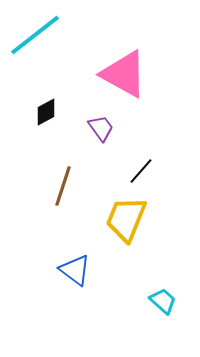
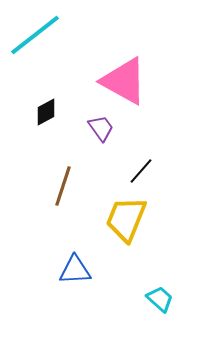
pink triangle: moved 7 px down
blue triangle: rotated 40 degrees counterclockwise
cyan trapezoid: moved 3 px left, 2 px up
